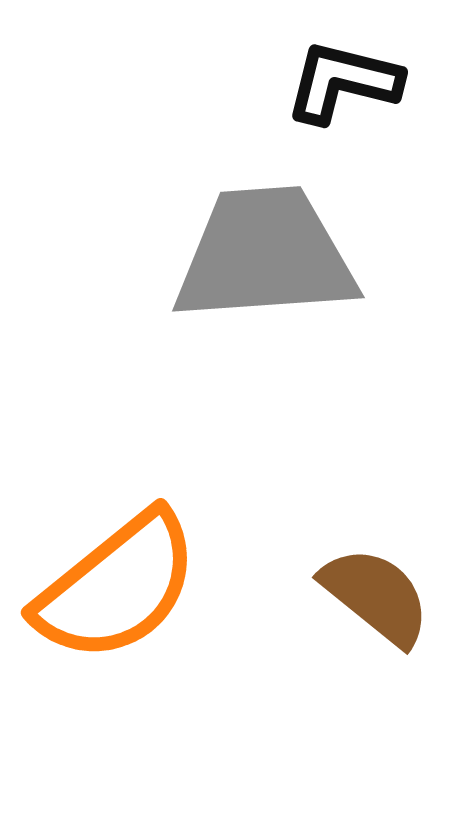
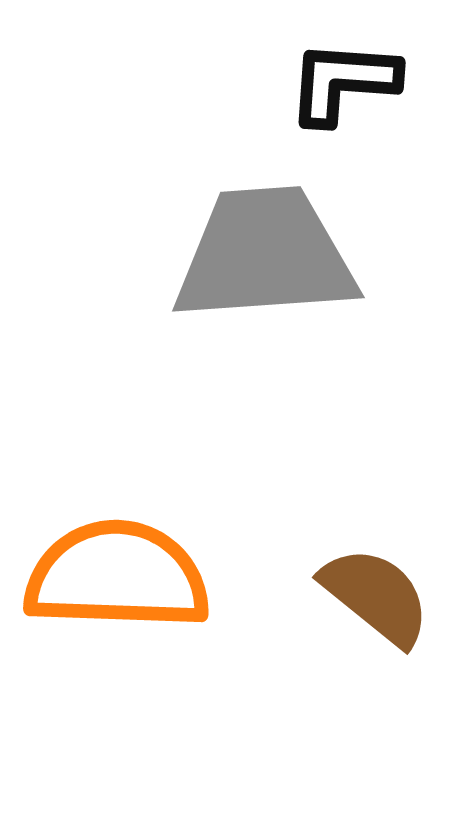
black L-shape: rotated 10 degrees counterclockwise
orange semicircle: moved 11 px up; rotated 139 degrees counterclockwise
